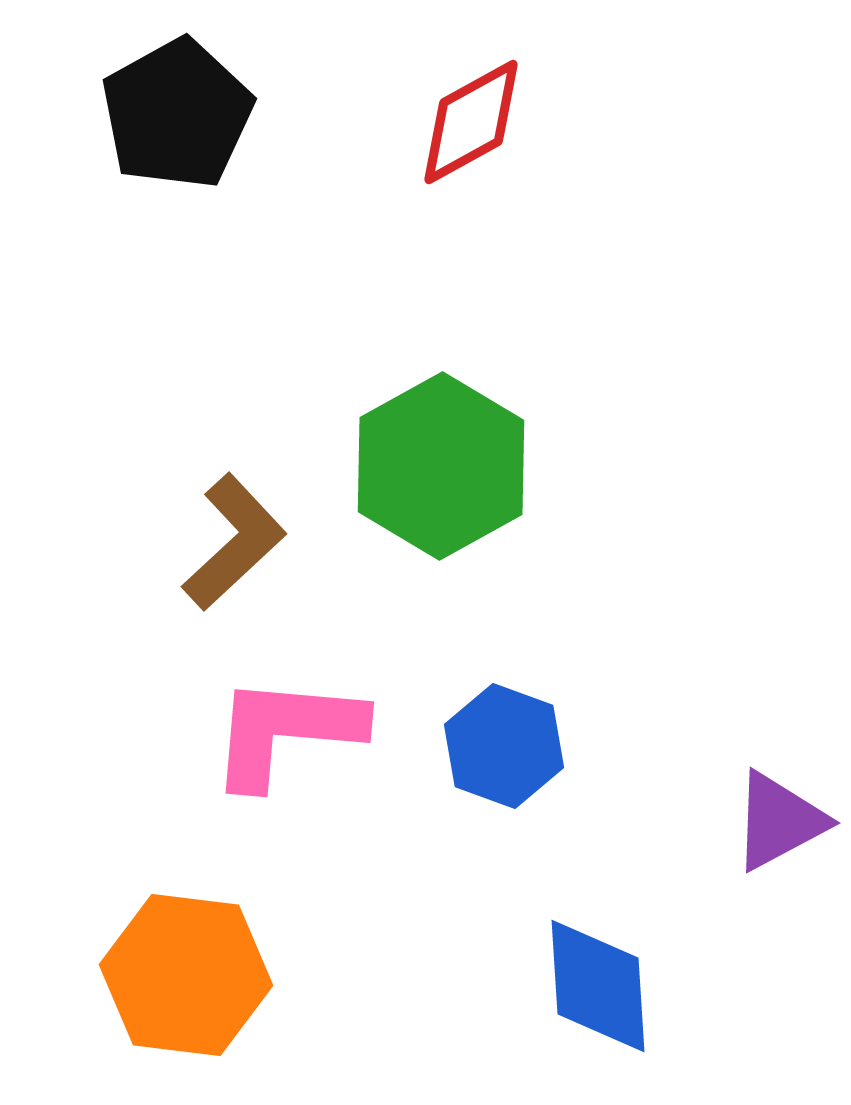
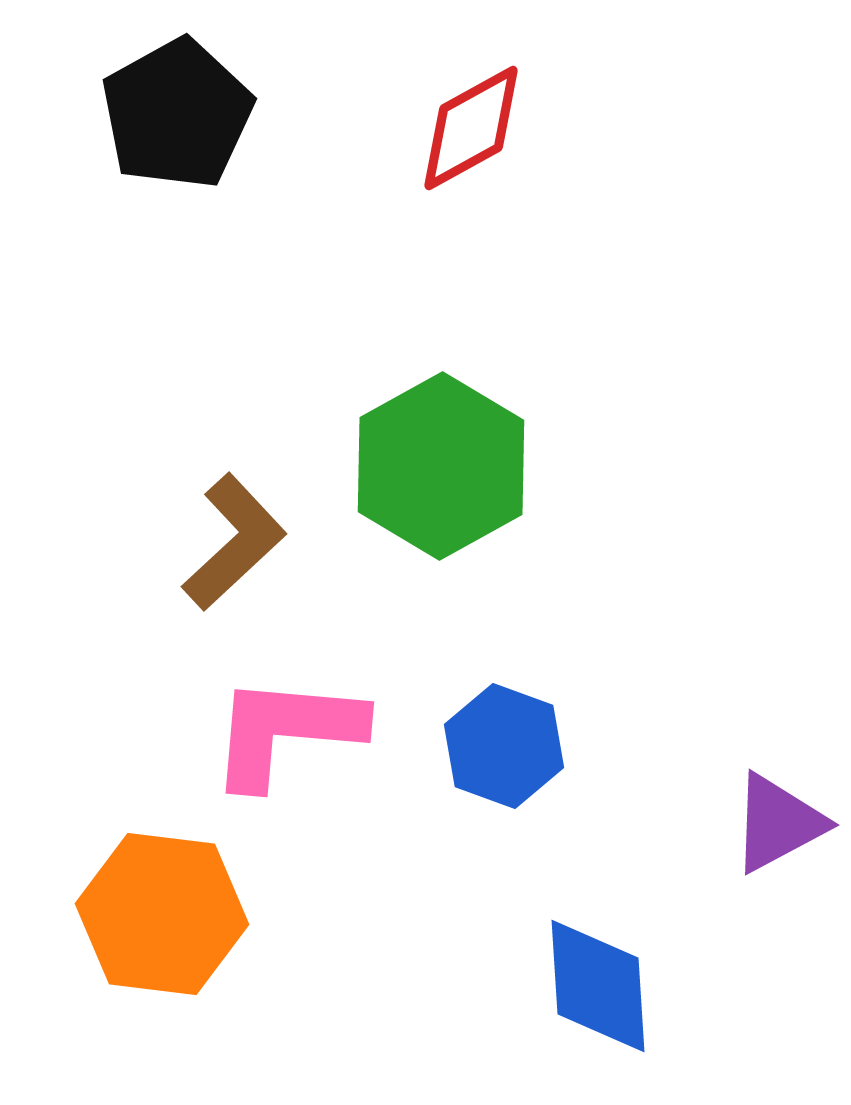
red diamond: moved 6 px down
purple triangle: moved 1 px left, 2 px down
orange hexagon: moved 24 px left, 61 px up
